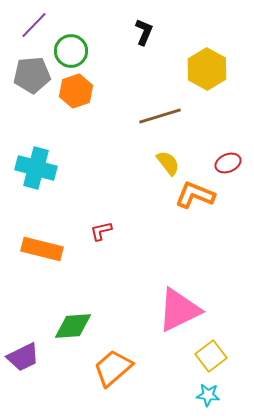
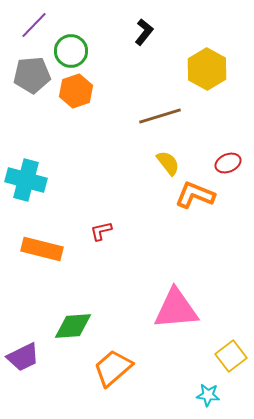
black L-shape: rotated 16 degrees clockwise
cyan cross: moved 10 px left, 12 px down
pink triangle: moved 3 px left, 1 px up; rotated 21 degrees clockwise
yellow square: moved 20 px right
